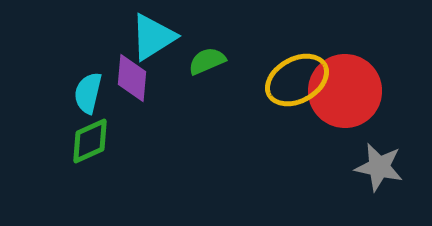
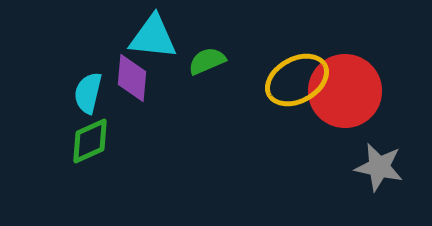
cyan triangle: rotated 38 degrees clockwise
